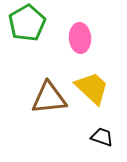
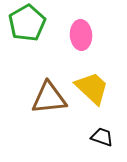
pink ellipse: moved 1 px right, 3 px up
